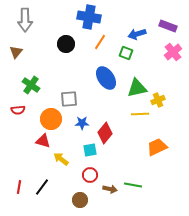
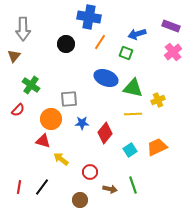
gray arrow: moved 2 px left, 9 px down
purple rectangle: moved 3 px right
brown triangle: moved 2 px left, 4 px down
blue ellipse: rotated 35 degrees counterclockwise
green triangle: moved 4 px left; rotated 25 degrees clockwise
red semicircle: rotated 40 degrees counterclockwise
yellow line: moved 7 px left
cyan square: moved 40 px right; rotated 24 degrees counterclockwise
red circle: moved 3 px up
green line: rotated 60 degrees clockwise
